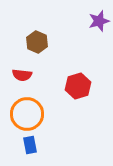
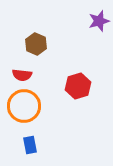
brown hexagon: moved 1 px left, 2 px down
orange circle: moved 3 px left, 8 px up
